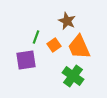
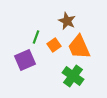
purple square: moved 1 px left; rotated 15 degrees counterclockwise
